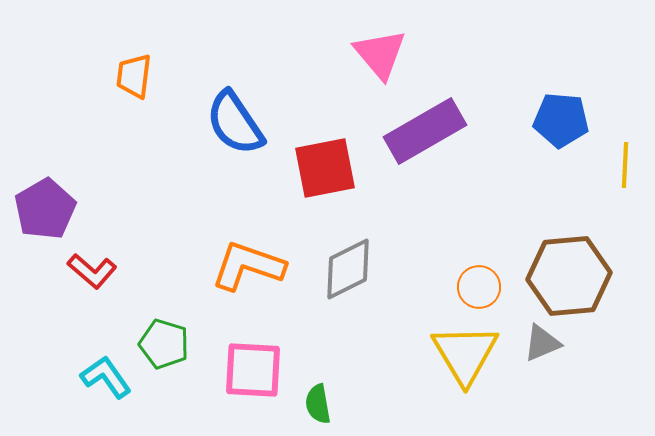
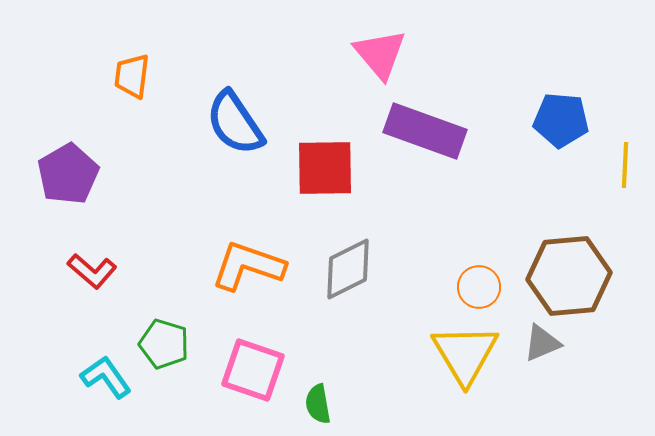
orange trapezoid: moved 2 px left
purple rectangle: rotated 50 degrees clockwise
red square: rotated 10 degrees clockwise
purple pentagon: moved 23 px right, 35 px up
pink square: rotated 16 degrees clockwise
